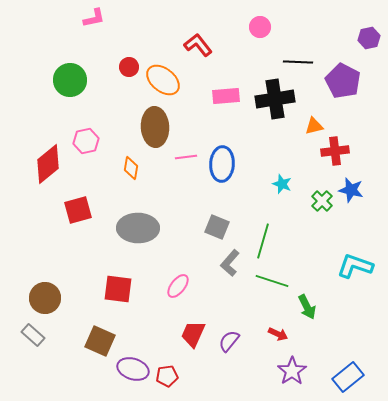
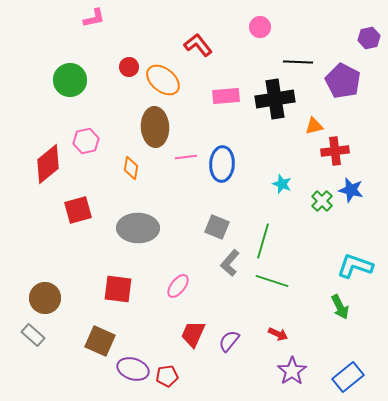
green arrow at (307, 307): moved 33 px right
